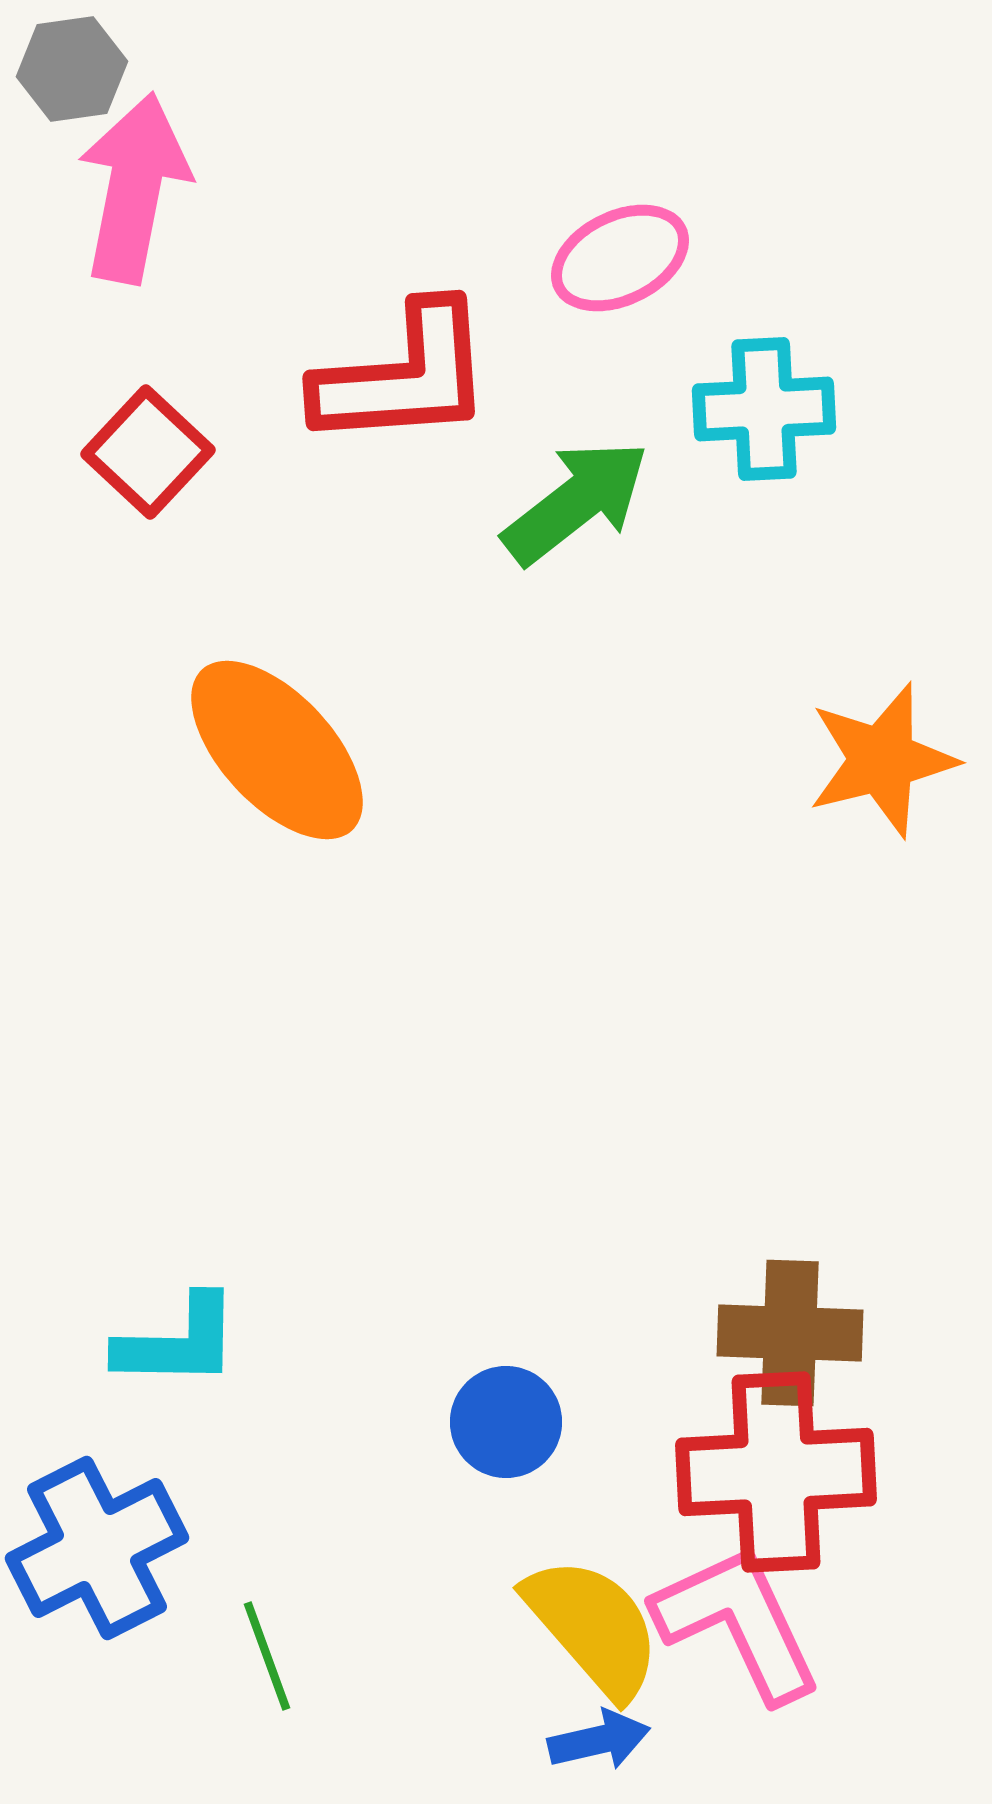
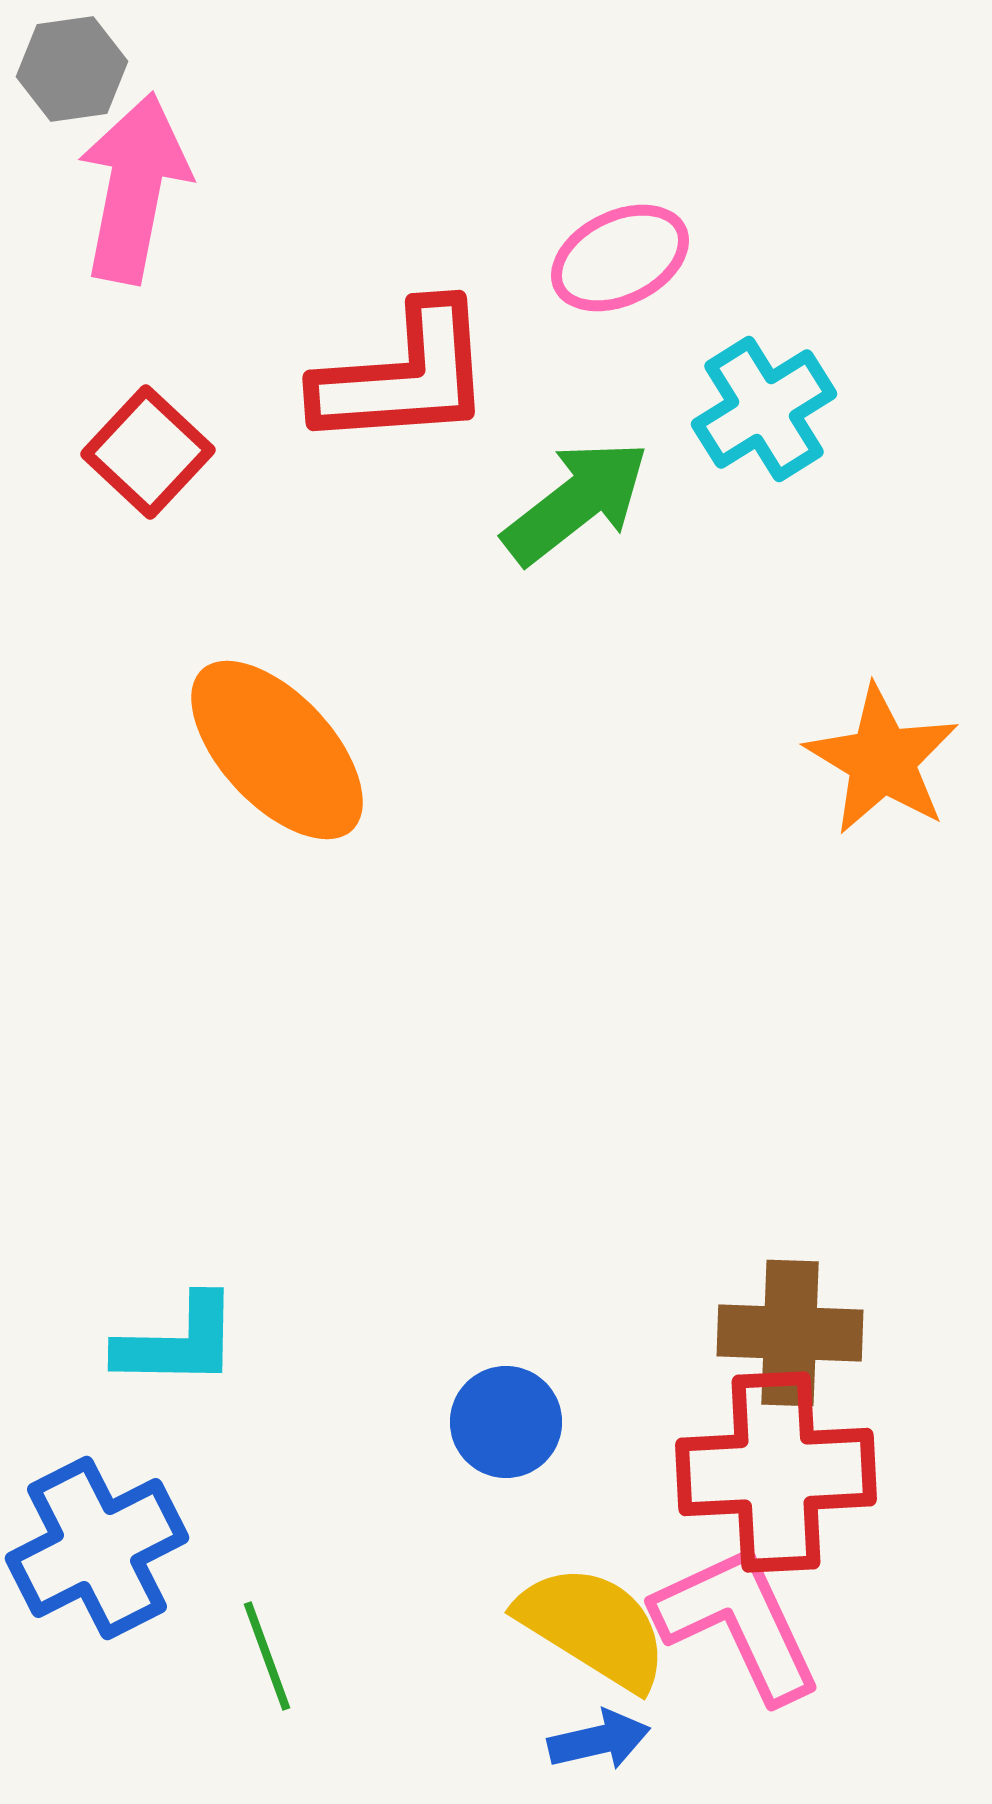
cyan cross: rotated 29 degrees counterclockwise
orange star: rotated 27 degrees counterclockwise
yellow semicircle: rotated 17 degrees counterclockwise
